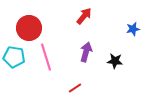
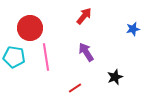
red circle: moved 1 px right
purple arrow: rotated 48 degrees counterclockwise
pink line: rotated 8 degrees clockwise
black star: moved 16 px down; rotated 28 degrees counterclockwise
